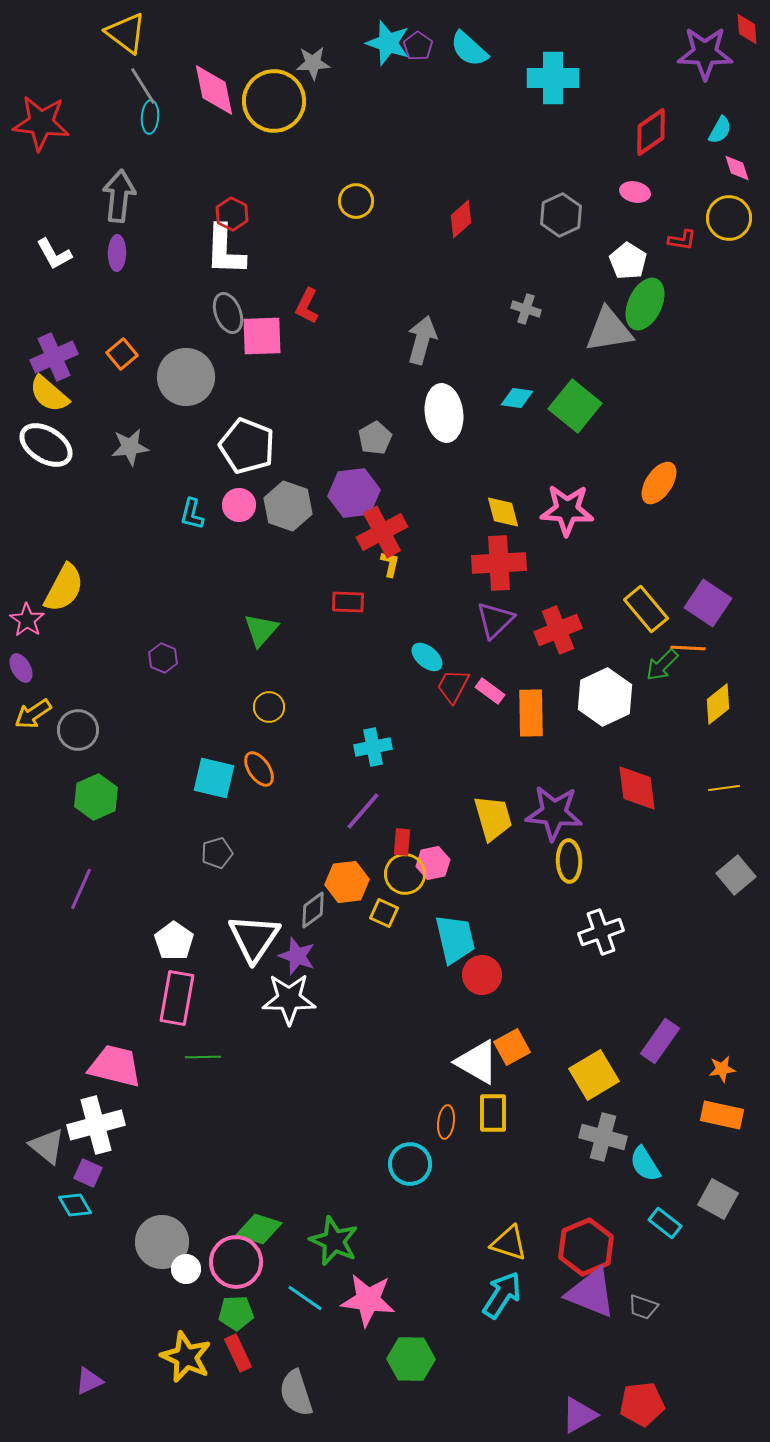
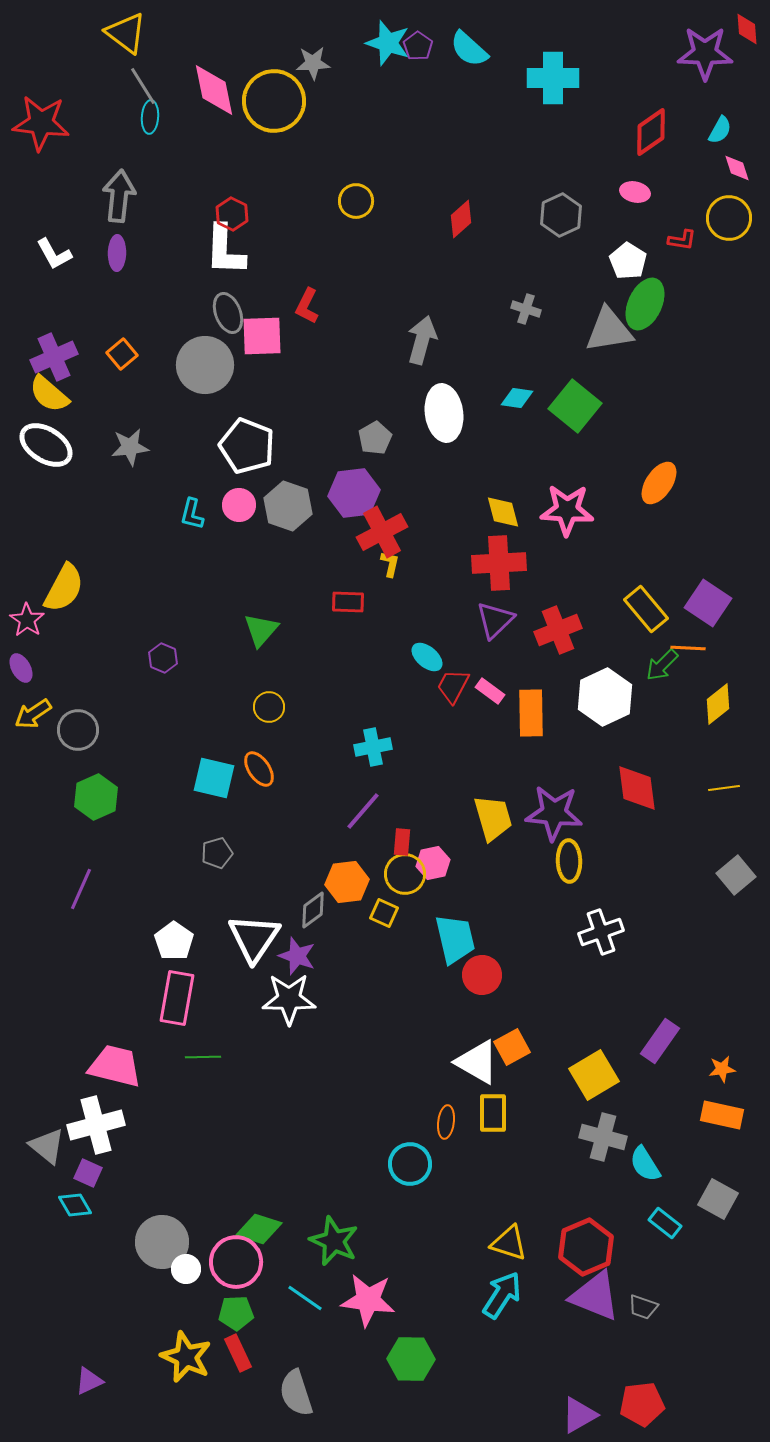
gray circle at (186, 377): moved 19 px right, 12 px up
purple triangle at (591, 1293): moved 4 px right, 3 px down
